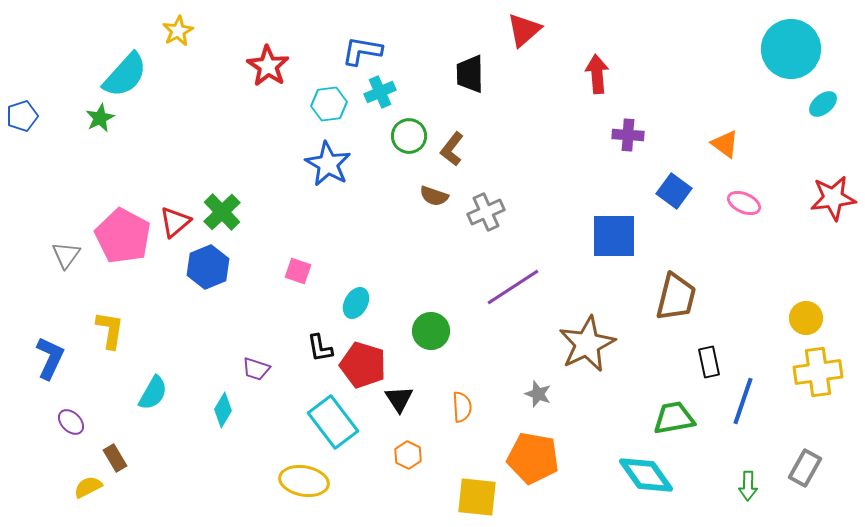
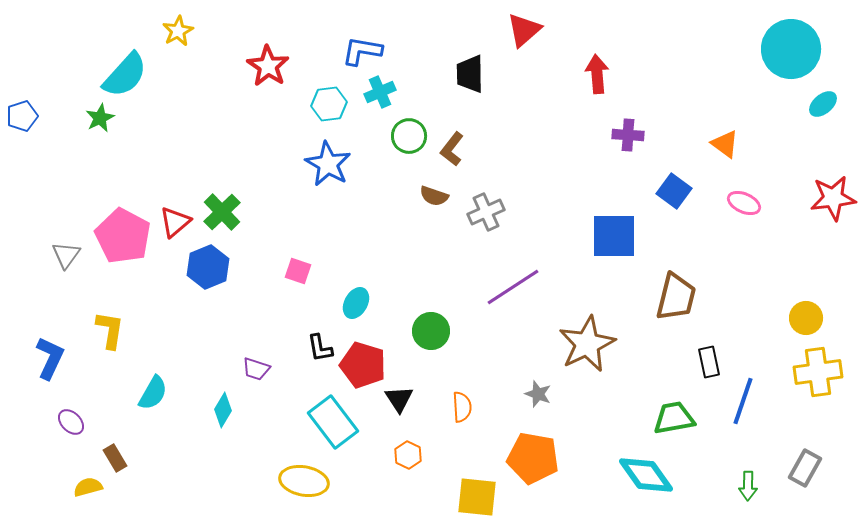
yellow semicircle at (88, 487): rotated 12 degrees clockwise
